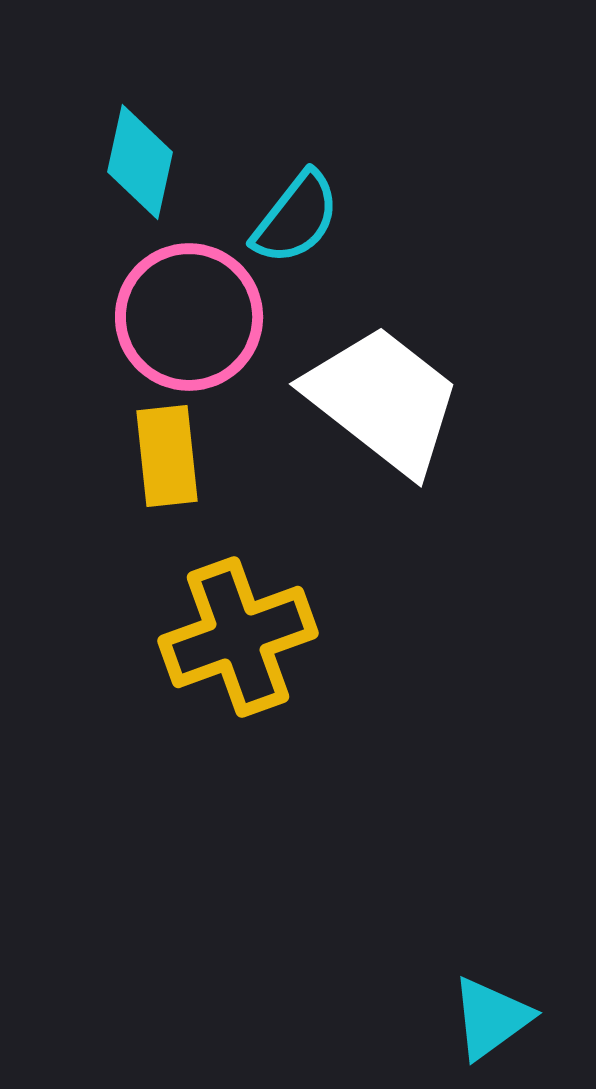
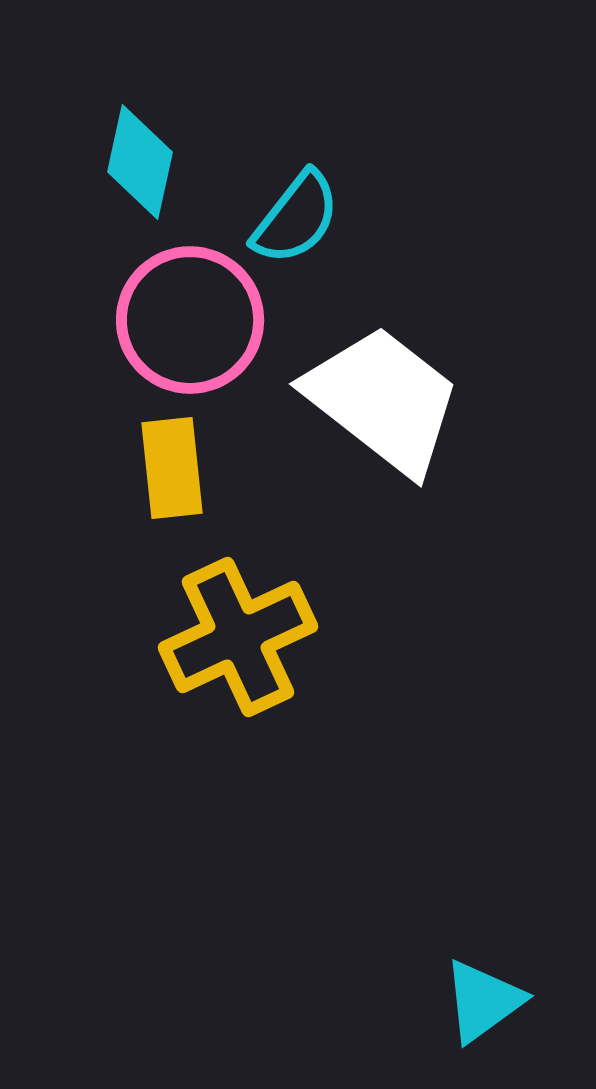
pink circle: moved 1 px right, 3 px down
yellow rectangle: moved 5 px right, 12 px down
yellow cross: rotated 5 degrees counterclockwise
cyan triangle: moved 8 px left, 17 px up
